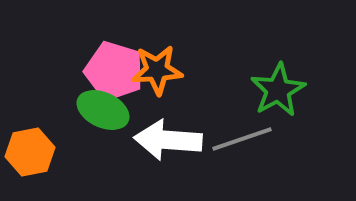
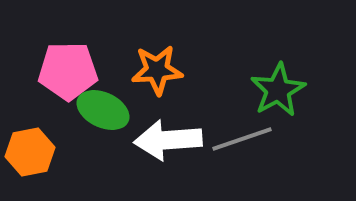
pink pentagon: moved 46 px left; rotated 18 degrees counterclockwise
white arrow: rotated 8 degrees counterclockwise
